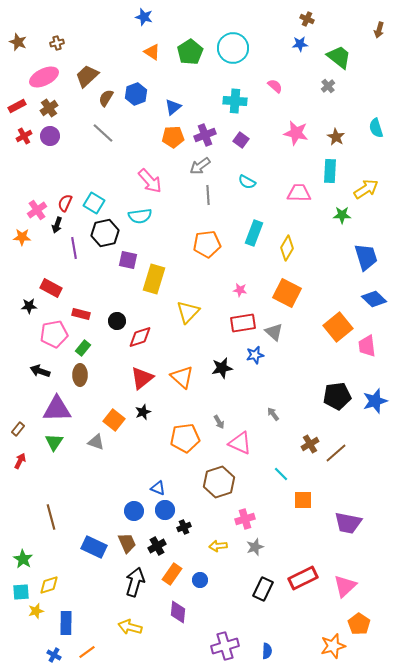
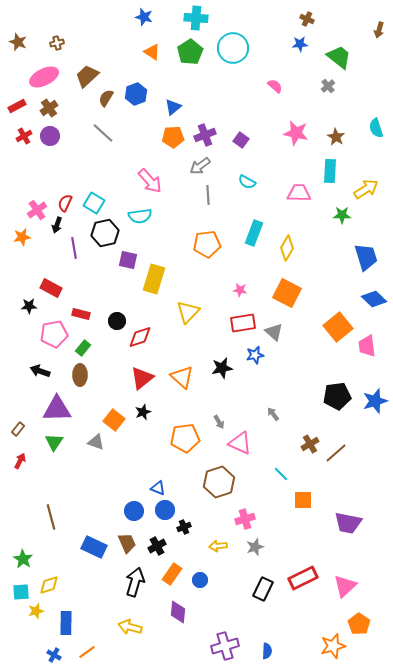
cyan cross at (235, 101): moved 39 px left, 83 px up
orange star at (22, 237): rotated 12 degrees counterclockwise
